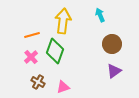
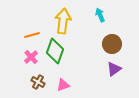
purple triangle: moved 2 px up
pink triangle: moved 2 px up
